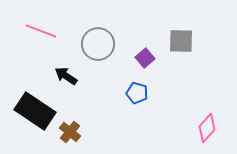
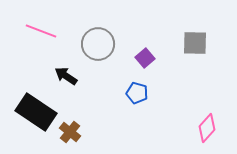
gray square: moved 14 px right, 2 px down
black rectangle: moved 1 px right, 1 px down
